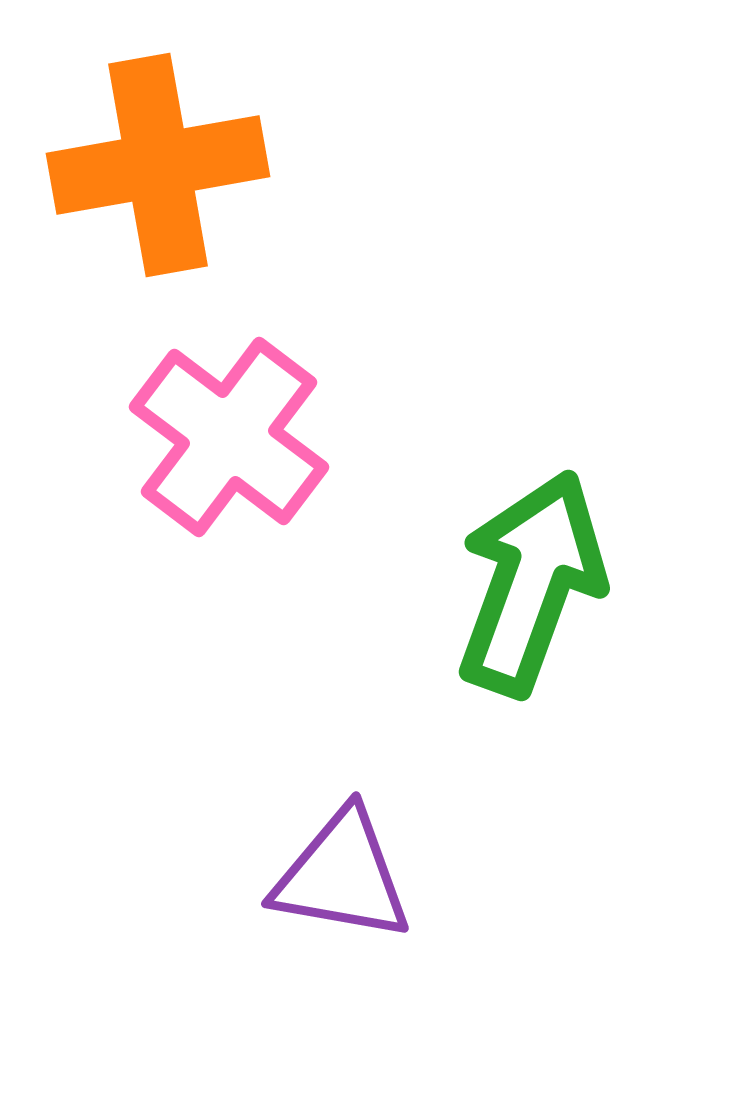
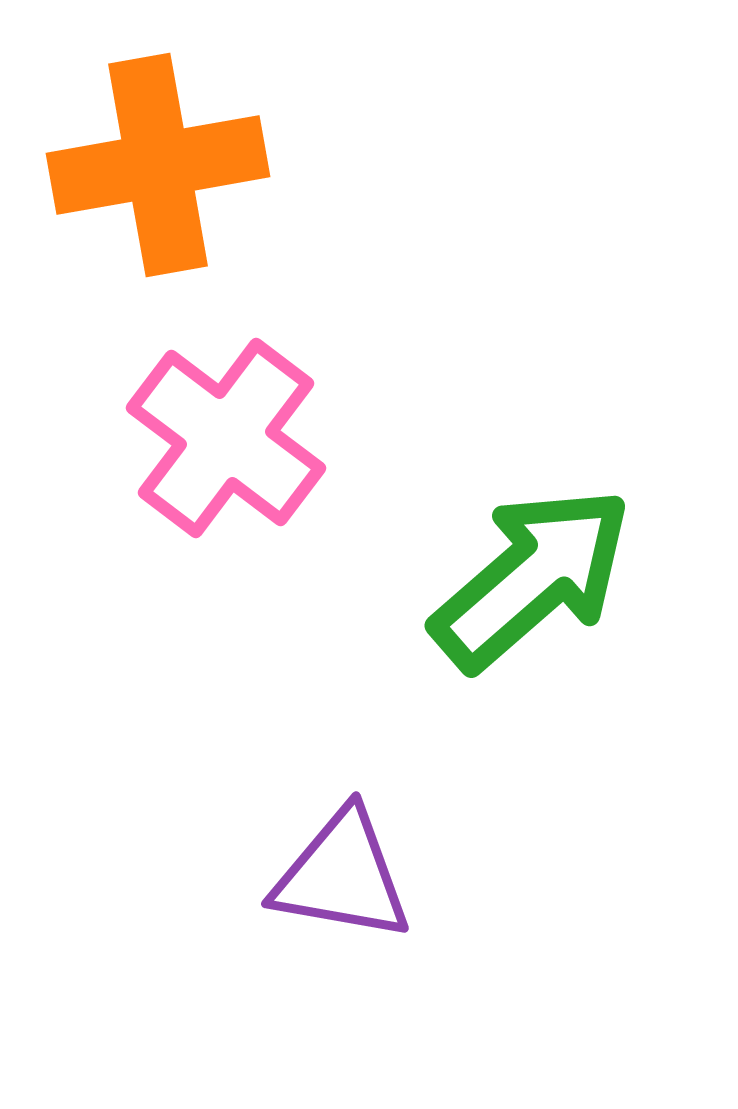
pink cross: moved 3 px left, 1 px down
green arrow: moved 1 px right, 5 px up; rotated 29 degrees clockwise
